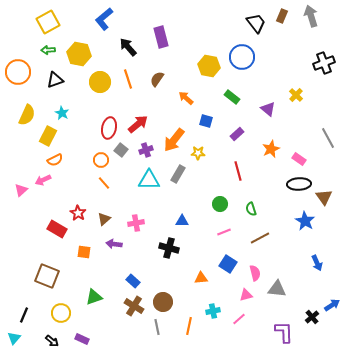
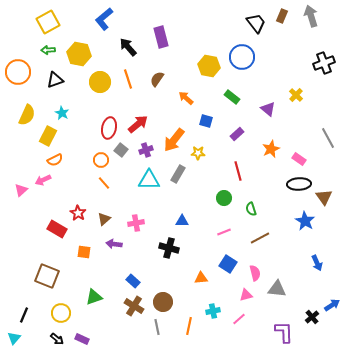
green circle at (220, 204): moved 4 px right, 6 px up
black arrow at (52, 341): moved 5 px right, 2 px up
